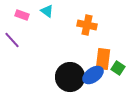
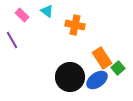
pink rectangle: rotated 24 degrees clockwise
orange cross: moved 12 px left
purple line: rotated 12 degrees clockwise
orange rectangle: moved 1 px left, 1 px up; rotated 40 degrees counterclockwise
green square: rotated 16 degrees clockwise
blue ellipse: moved 4 px right, 5 px down
